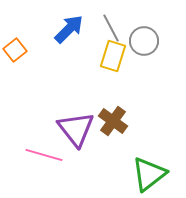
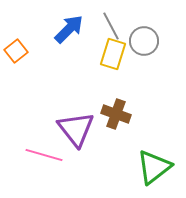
gray line: moved 2 px up
orange square: moved 1 px right, 1 px down
yellow rectangle: moved 2 px up
brown cross: moved 3 px right, 7 px up; rotated 16 degrees counterclockwise
green triangle: moved 5 px right, 7 px up
